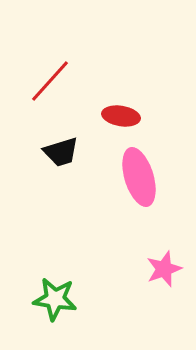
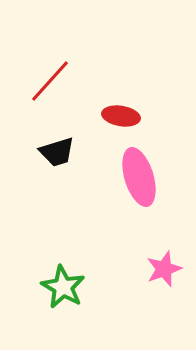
black trapezoid: moved 4 px left
green star: moved 8 px right, 12 px up; rotated 21 degrees clockwise
